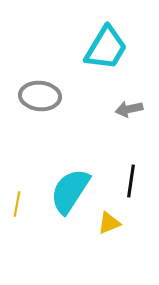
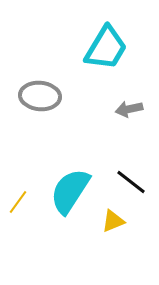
black line: moved 1 px down; rotated 60 degrees counterclockwise
yellow line: moved 1 px right, 2 px up; rotated 25 degrees clockwise
yellow triangle: moved 4 px right, 2 px up
